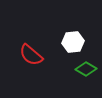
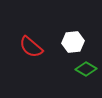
red semicircle: moved 8 px up
